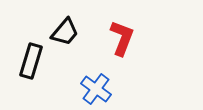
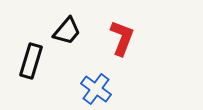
black trapezoid: moved 2 px right, 1 px up
